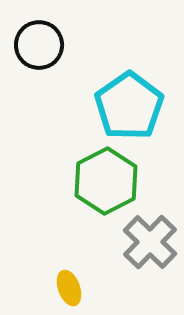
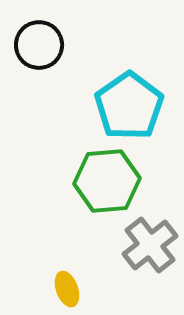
green hexagon: moved 1 px right; rotated 22 degrees clockwise
gray cross: moved 3 px down; rotated 8 degrees clockwise
yellow ellipse: moved 2 px left, 1 px down
